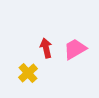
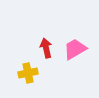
yellow cross: rotated 30 degrees clockwise
